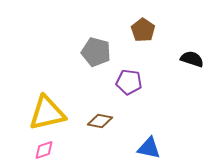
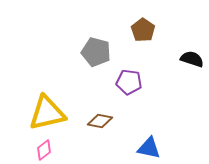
pink diamond: rotated 20 degrees counterclockwise
